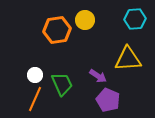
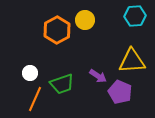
cyan hexagon: moved 3 px up
orange hexagon: rotated 20 degrees counterclockwise
yellow triangle: moved 4 px right, 2 px down
white circle: moved 5 px left, 2 px up
green trapezoid: rotated 95 degrees clockwise
purple pentagon: moved 12 px right, 8 px up
